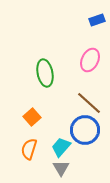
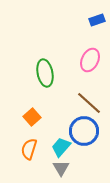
blue circle: moved 1 px left, 1 px down
